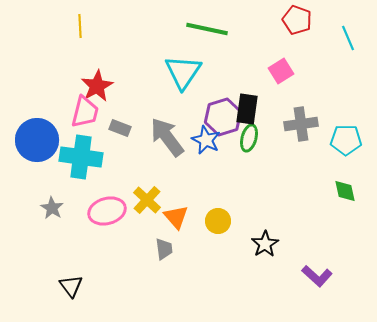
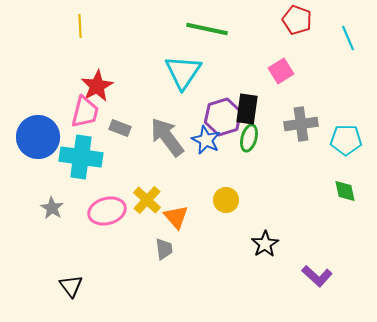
blue circle: moved 1 px right, 3 px up
yellow circle: moved 8 px right, 21 px up
